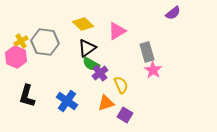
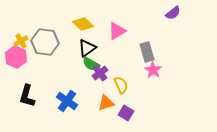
purple square: moved 1 px right, 2 px up
